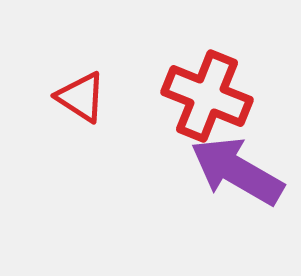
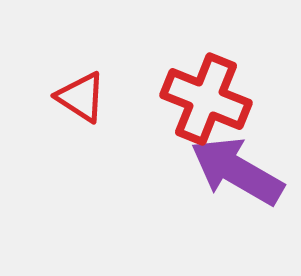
red cross: moved 1 px left, 3 px down
